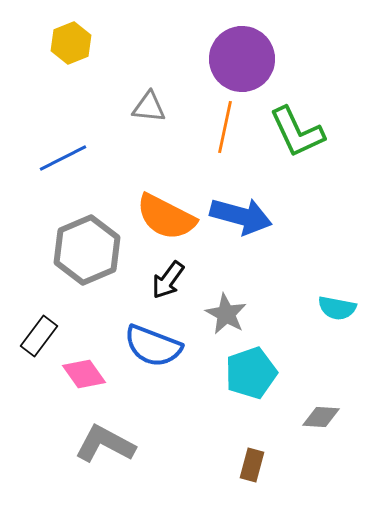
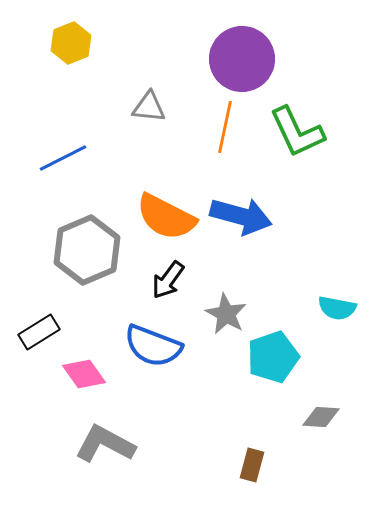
black rectangle: moved 4 px up; rotated 21 degrees clockwise
cyan pentagon: moved 22 px right, 16 px up
